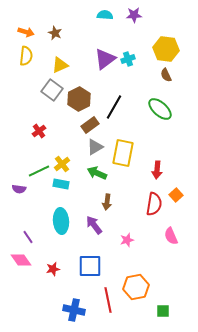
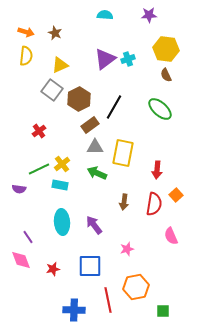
purple star: moved 15 px right
gray triangle: rotated 30 degrees clockwise
green line: moved 2 px up
cyan rectangle: moved 1 px left, 1 px down
brown arrow: moved 17 px right
cyan ellipse: moved 1 px right, 1 px down
pink star: moved 9 px down
pink diamond: rotated 15 degrees clockwise
blue cross: rotated 10 degrees counterclockwise
